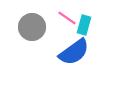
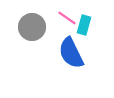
blue semicircle: moved 3 px left, 1 px down; rotated 100 degrees clockwise
